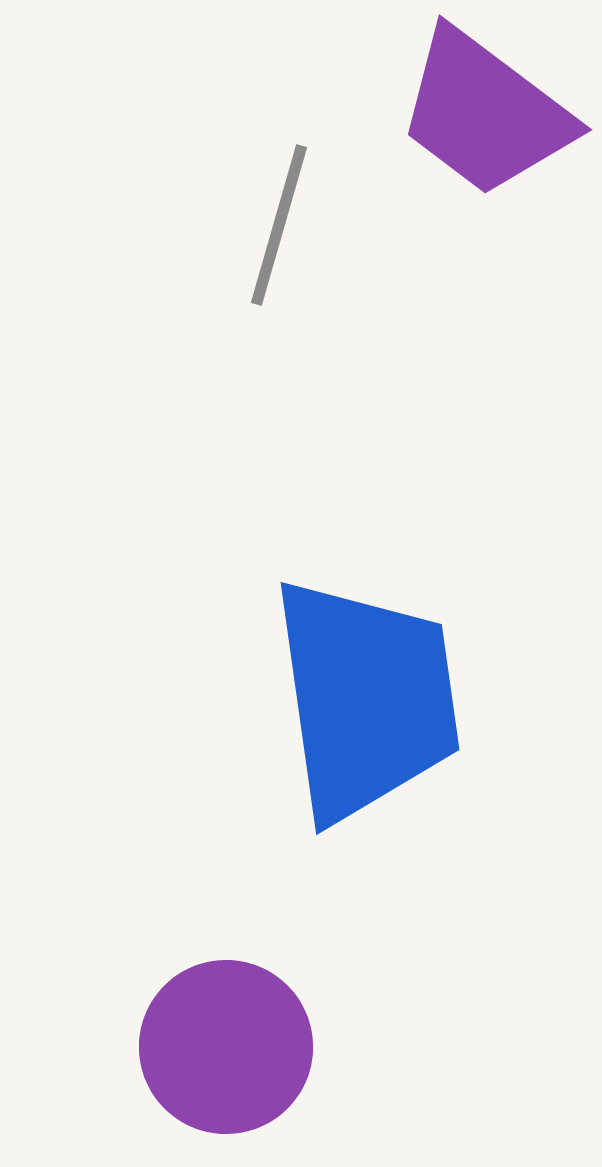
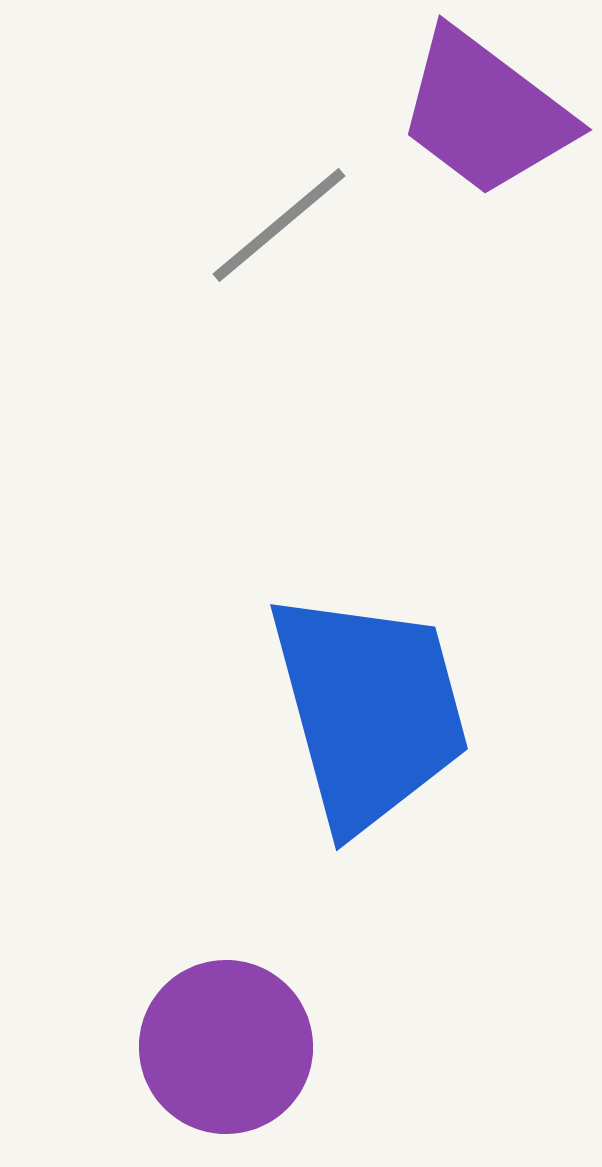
gray line: rotated 34 degrees clockwise
blue trapezoid: moved 3 px right, 11 px down; rotated 7 degrees counterclockwise
